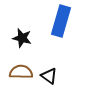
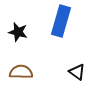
black star: moved 4 px left, 6 px up
black triangle: moved 28 px right, 4 px up
